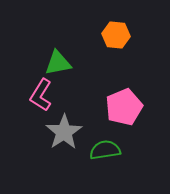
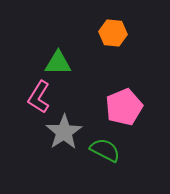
orange hexagon: moved 3 px left, 2 px up
green triangle: rotated 12 degrees clockwise
pink L-shape: moved 2 px left, 2 px down
green semicircle: rotated 36 degrees clockwise
